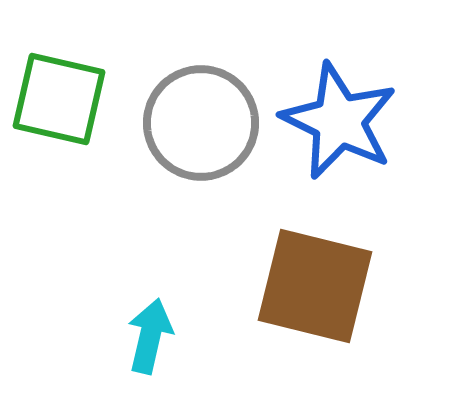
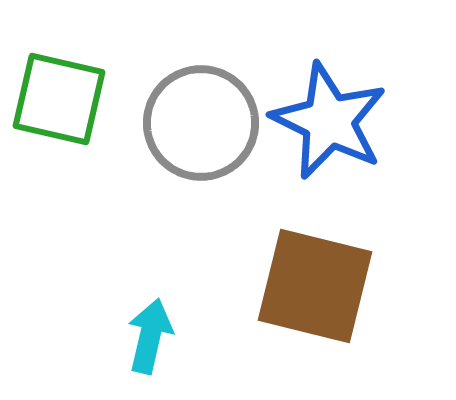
blue star: moved 10 px left
